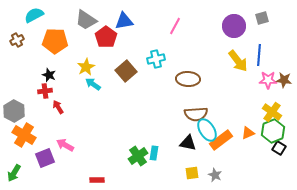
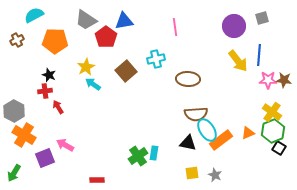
pink line: moved 1 px down; rotated 36 degrees counterclockwise
